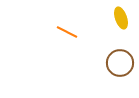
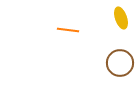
orange line: moved 1 px right, 2 px up; rotated 20 degrees counterclockwise
